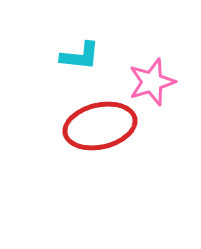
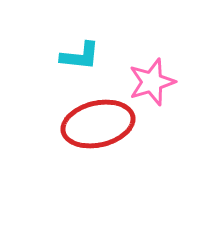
red ellipse: moved 2 px left, 2 px up
